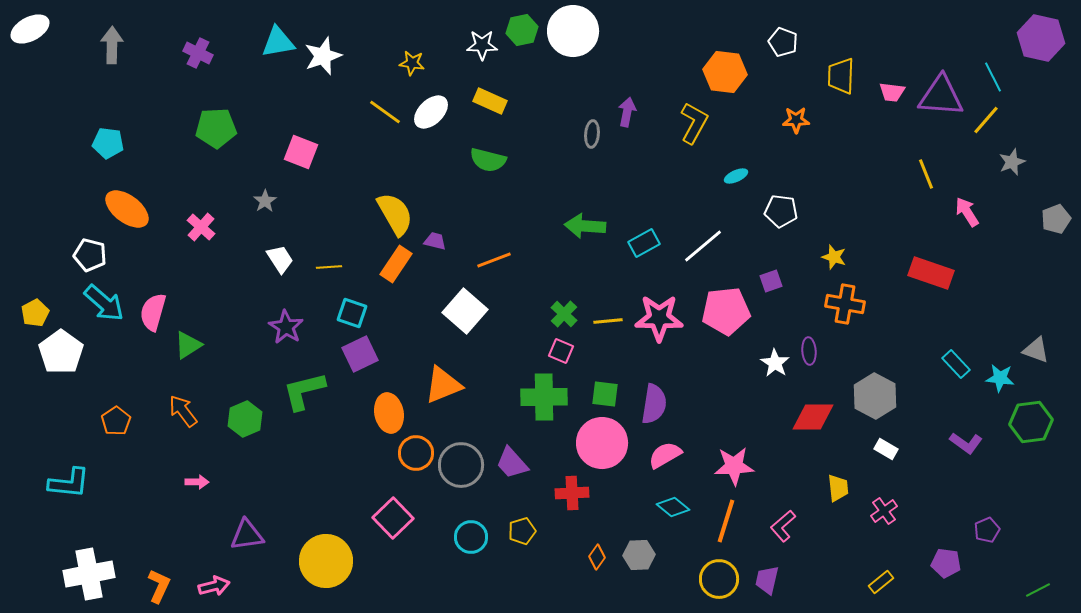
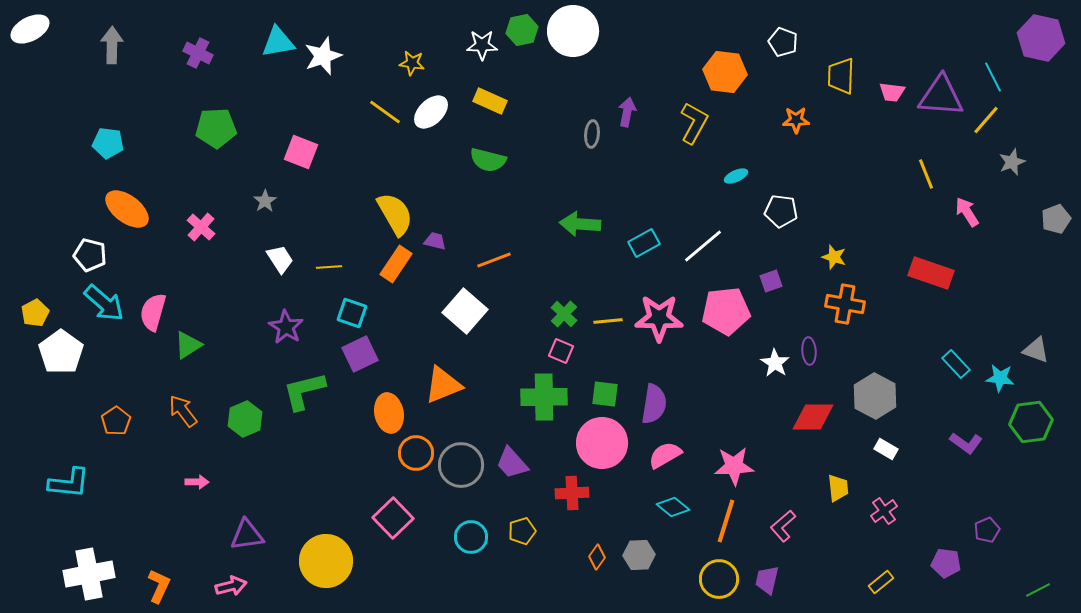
green arrow at (585, 226): moved 5 px left, 2 px up
pink arrow at (214, 586): moved 17 px right
